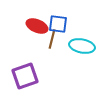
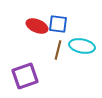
brown line: moved 6 px right, 11 px down
